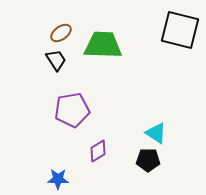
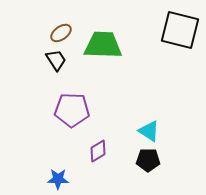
purple pentagon: rotated 12 degrees clockwise
cyan triangle: moved 7 px left, 2 px up
